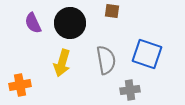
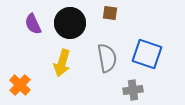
brown square: moved 2 px left, 2 px down
purple semicircle: moved 1 px down
gray semicircle: moved 1 px right, 2 px up
orange cross: rotated 35 degrees counterclockwise
gray cross: moved 3 px right
